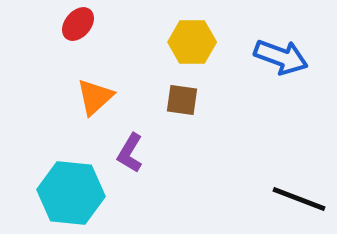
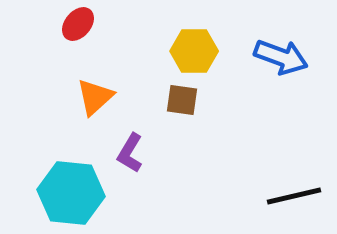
yellow hexagon: moved 2 px right, 9 px down
black line: moved 5 px left, 3 px up; rotated 34 degrees counterclockwise
